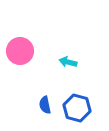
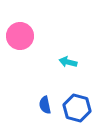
pink circle: moved 15 px up
